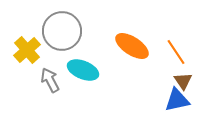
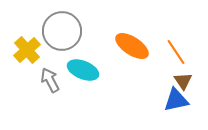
blue triangle: moved 1 px left
